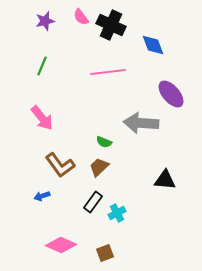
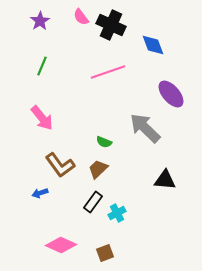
purple star: moved 5 px left; rotated 18 degrees counterclockwise
pink line: rotated 12 degrees counterclockwise
gray arrow: moved 4 px right, 5 px down; rotated 40 degrees clockwise
brown trapezoid: moved 1 px left, 2 px down
blue arrow: moved 2 px left, 3 px up
